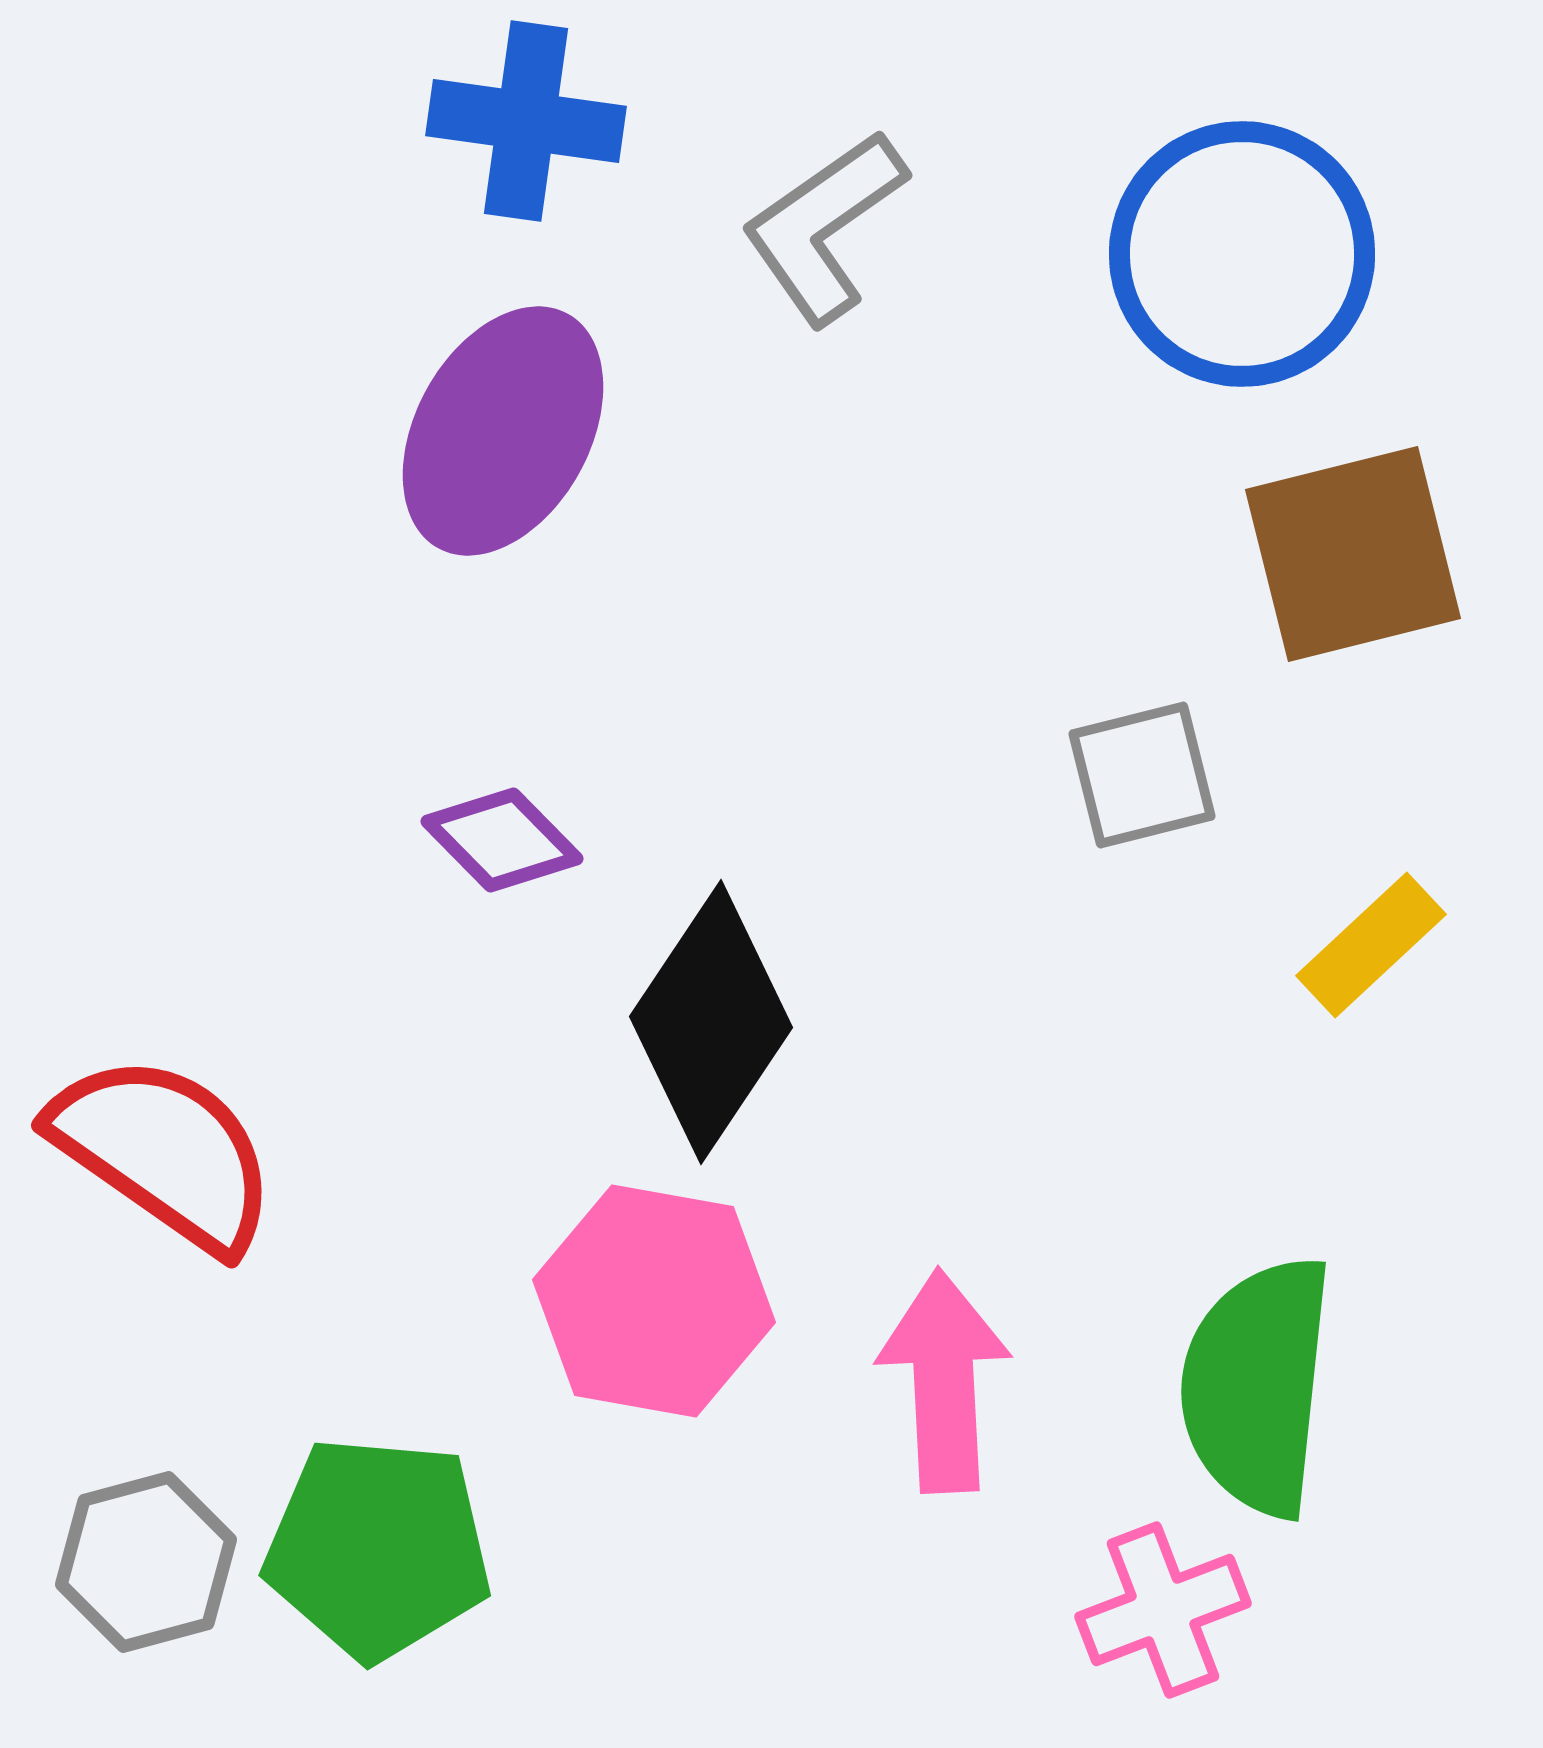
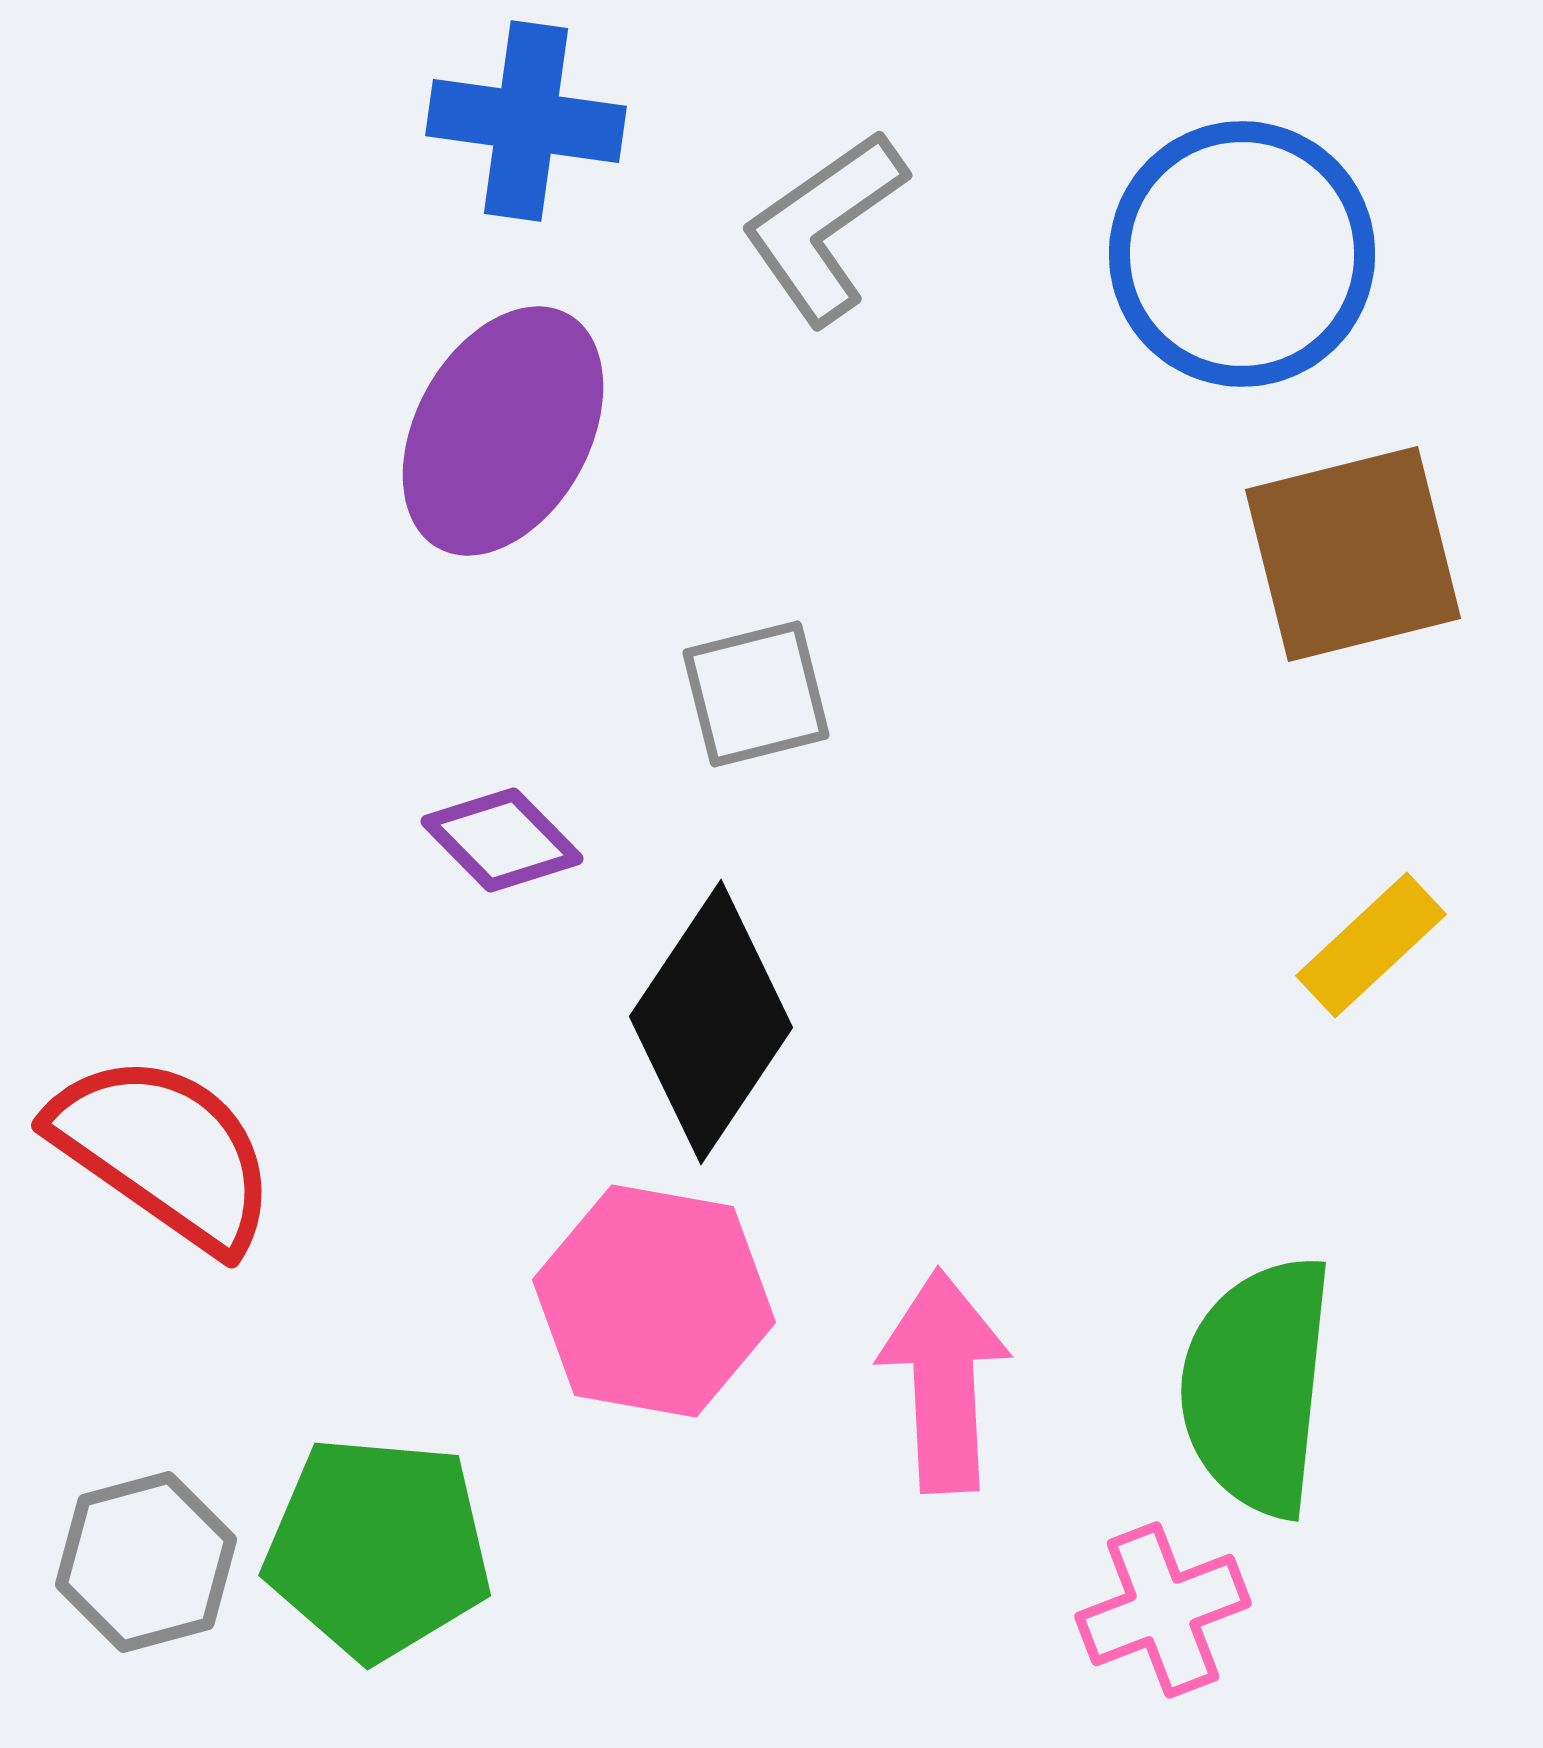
gray square: moved 386 px left, 81 px up
